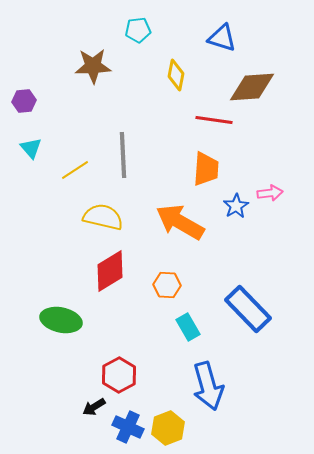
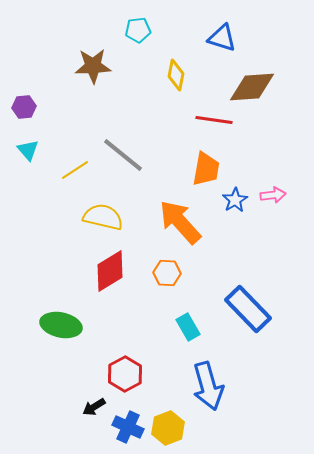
purple hexagon: moved 6 px down
cyan triangle: moved 3 px left, 2 px down
gray line: rotated 48 degrees counterclockwise
orange trapezoid: rotated 6 degrees clockwise
pink arrow: moved 3 px right, 2 px down
blue star: moved 1 px left, 6 px up
orange arrow: rotated 18 degrees clockwise
orange hexagon: moved 12 px up
green ellipse: moved 5 px down
red hexagon: moved 6 px right, 1 px up
